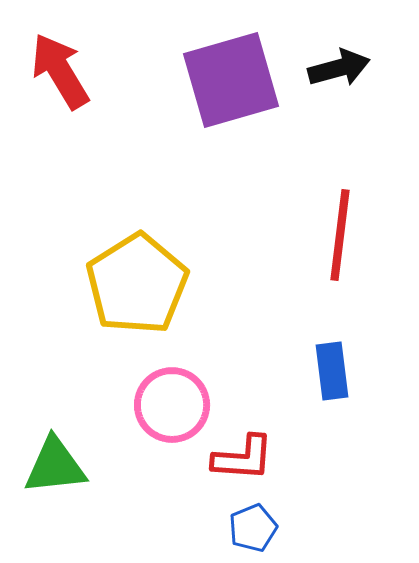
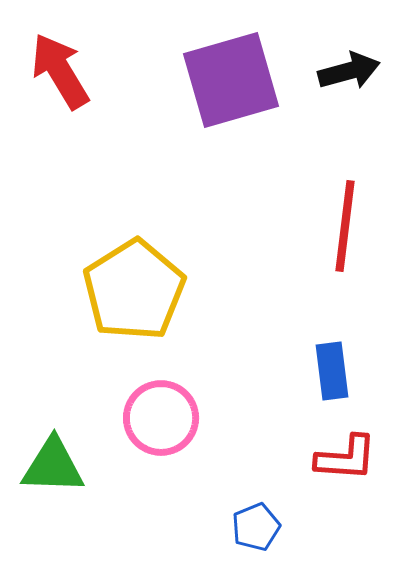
black arrow: moved 10 px right, 3 px down
red line: moved 5 px right, 9 px up
yellow pentagon: moved 3 px left, 6 px down
pink circle: moved 11 px left, 13 px down
red L-shape: moved 103 px right
green triangle: moved 2 px left; rotated 8 degrees clockwise
blue pentagon: moved 3 px right, 1 px up
